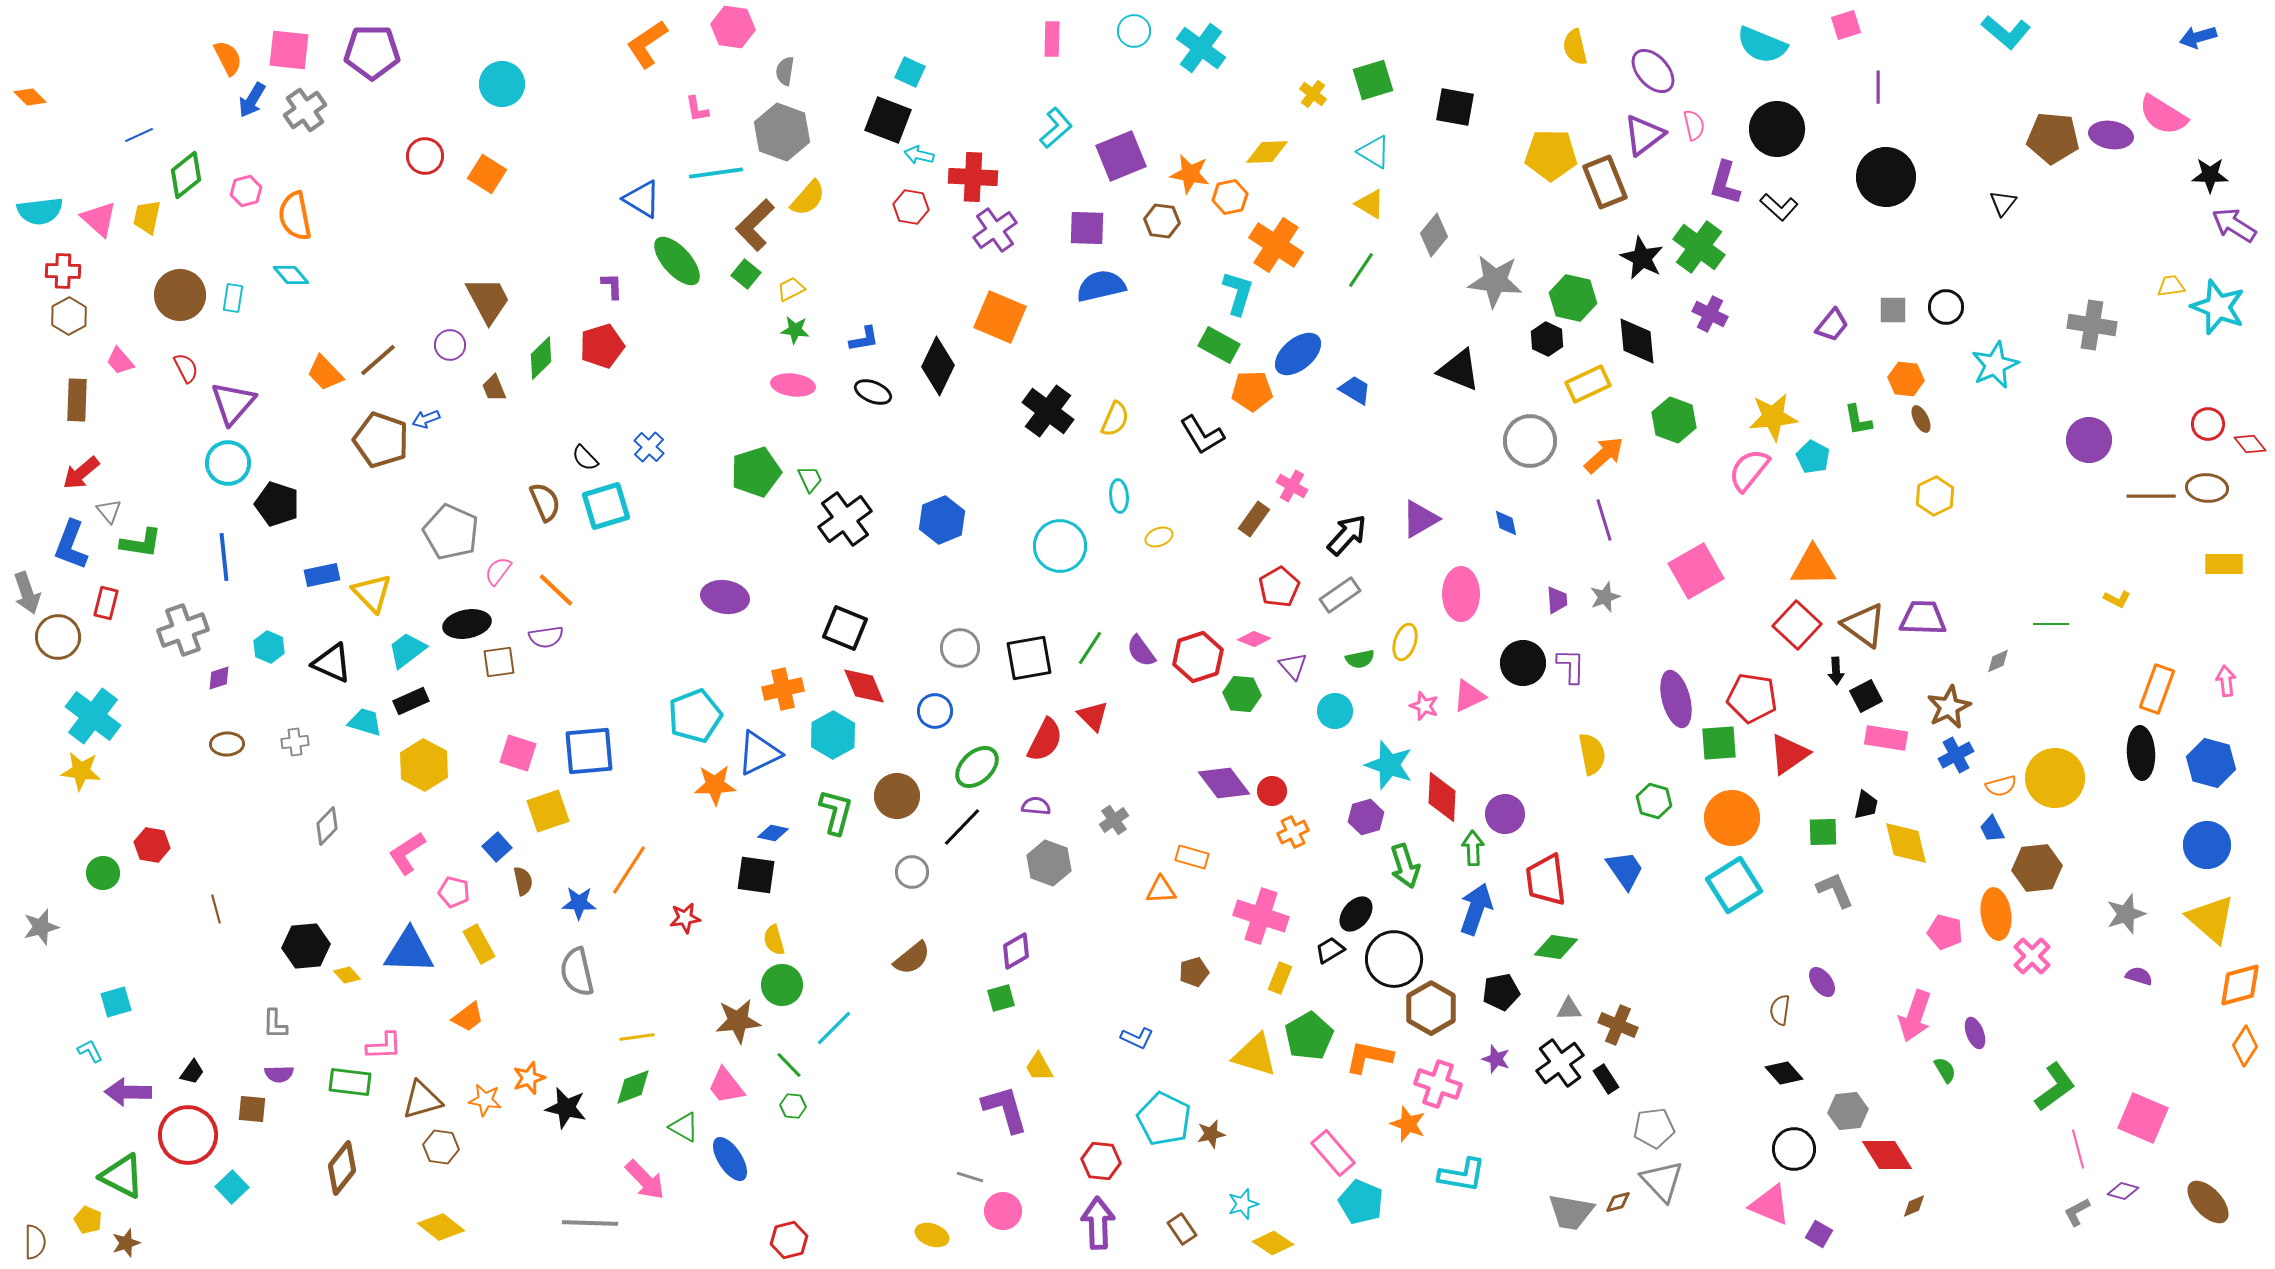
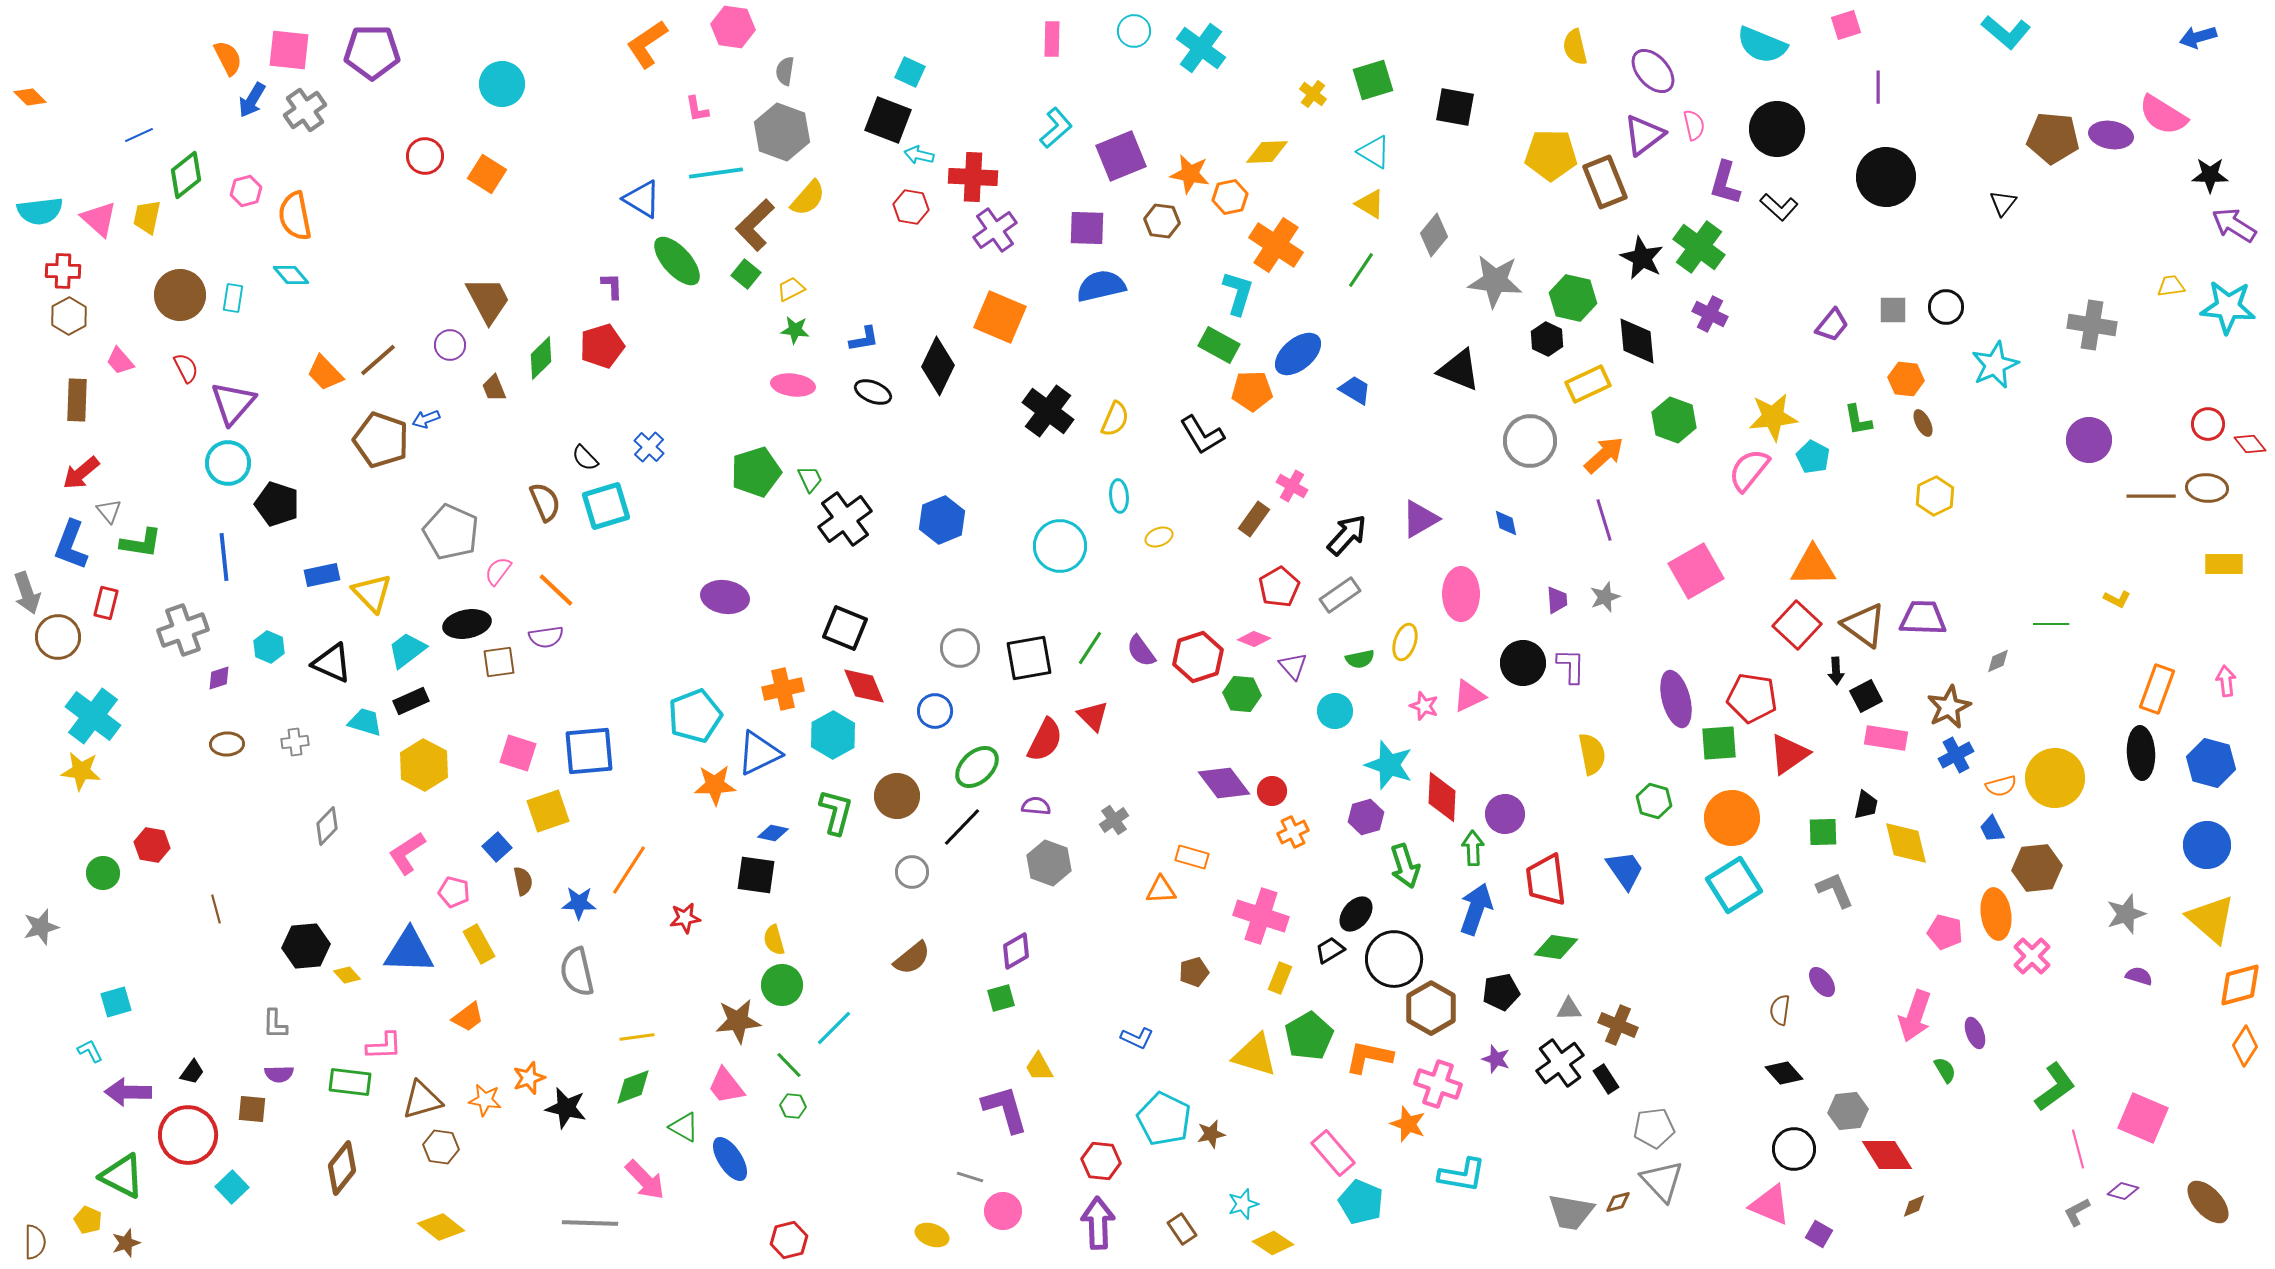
cyan star at (2218, 307): moved 10 px right; rotated 16 degrees counterclockwise
brown ellipse at (1921, 419): moved 2 px right, 4 px down
